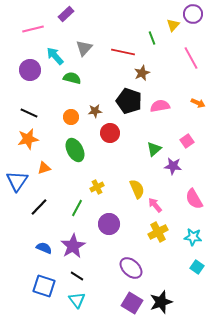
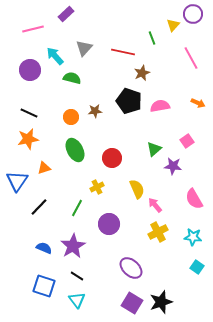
red circle at (110, 133): moved 2 px right, 25 px down
